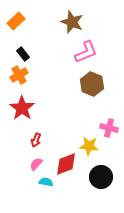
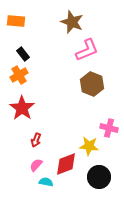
orange rectangle: rotated 48 degrees clockwise
pink L-shape: moved 1 px right, 2 px up
pink semicircle: moved 1 px down
black circle: moved 2 px left
